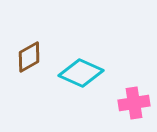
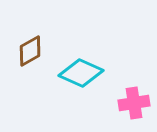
brown diamond: moved 1 px right, 6 px up
